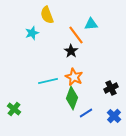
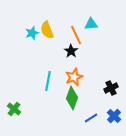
yellow semicircle: moved 15 px down
orange line: rotated 12 degrees clockwise
orange star: rotated 24 degrees clockwise
cyan line: rotated 66 degrees counterclockwise
blue line: moved 5 px right, 5 px down
